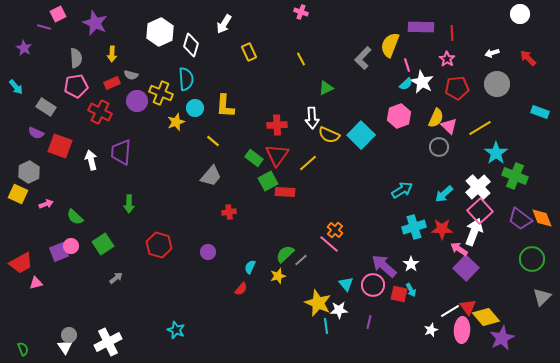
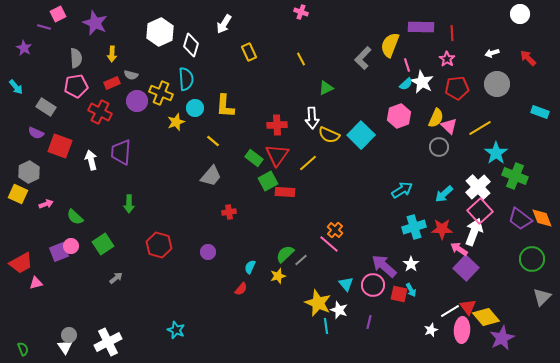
white star at (339, 310): rotated 24 degrees clockwise
